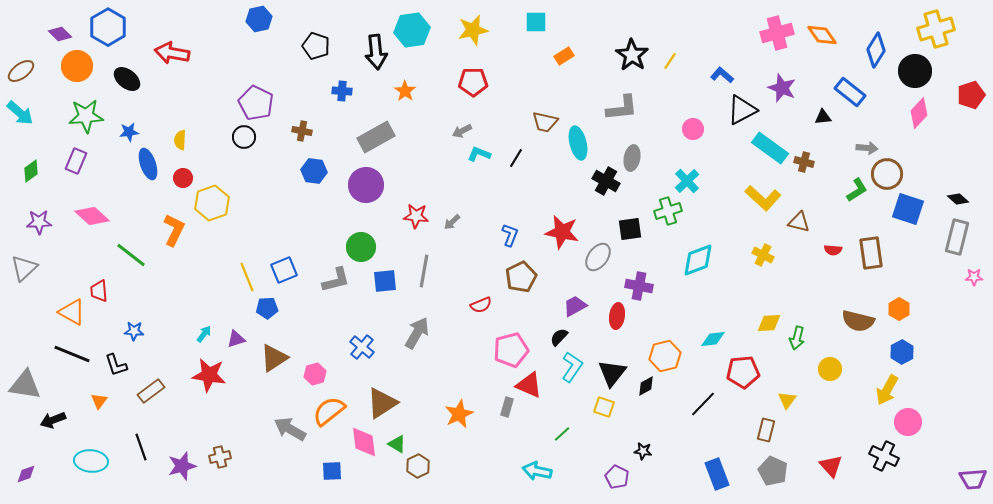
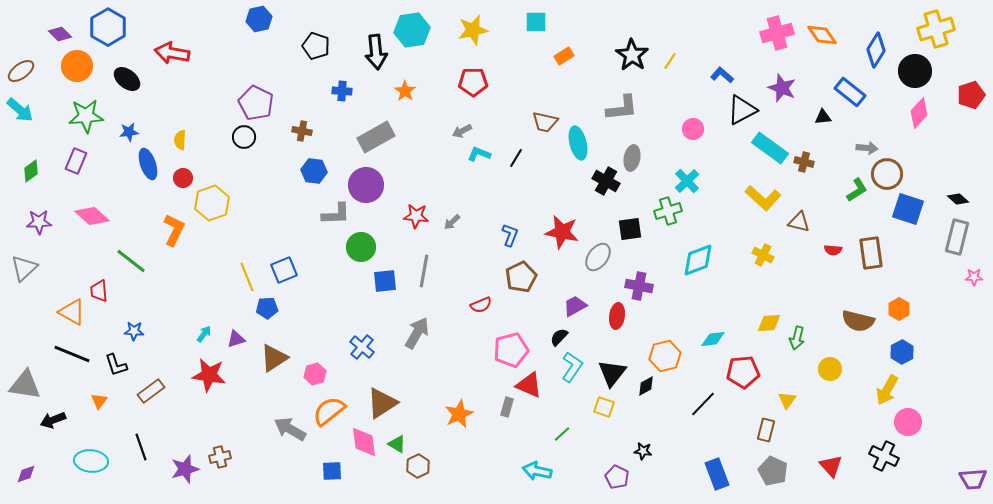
cyan arrow at (20, 113): moved 3 px up
green line at (131, 255): moved 6 px down
gray L-shape at (336, 280): moved 66 px up; rotated 12 degrees clockwise
purple star at (182, 466): moved 3 px right, 3 px down
